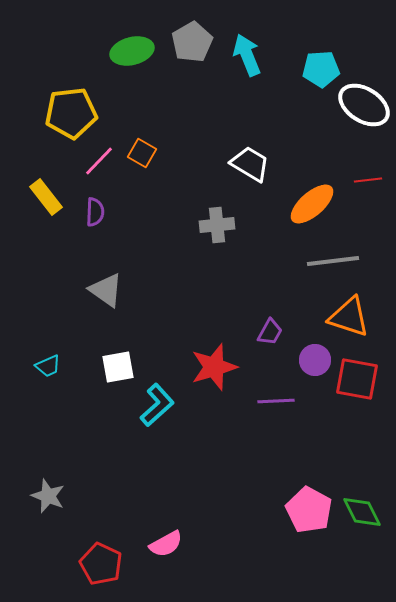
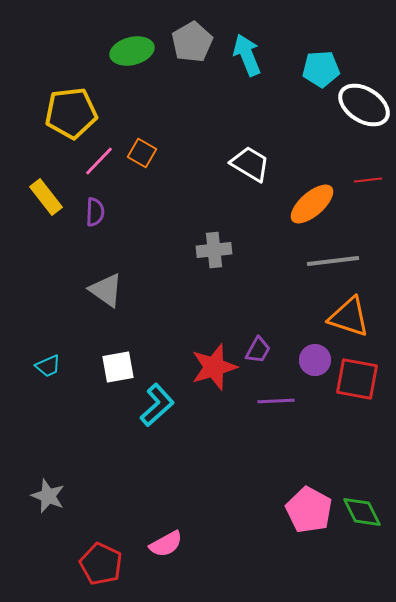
gray cross: moved 3 px left, 25 px down
purple trapezoid: moved 12 px left, 18 px down
